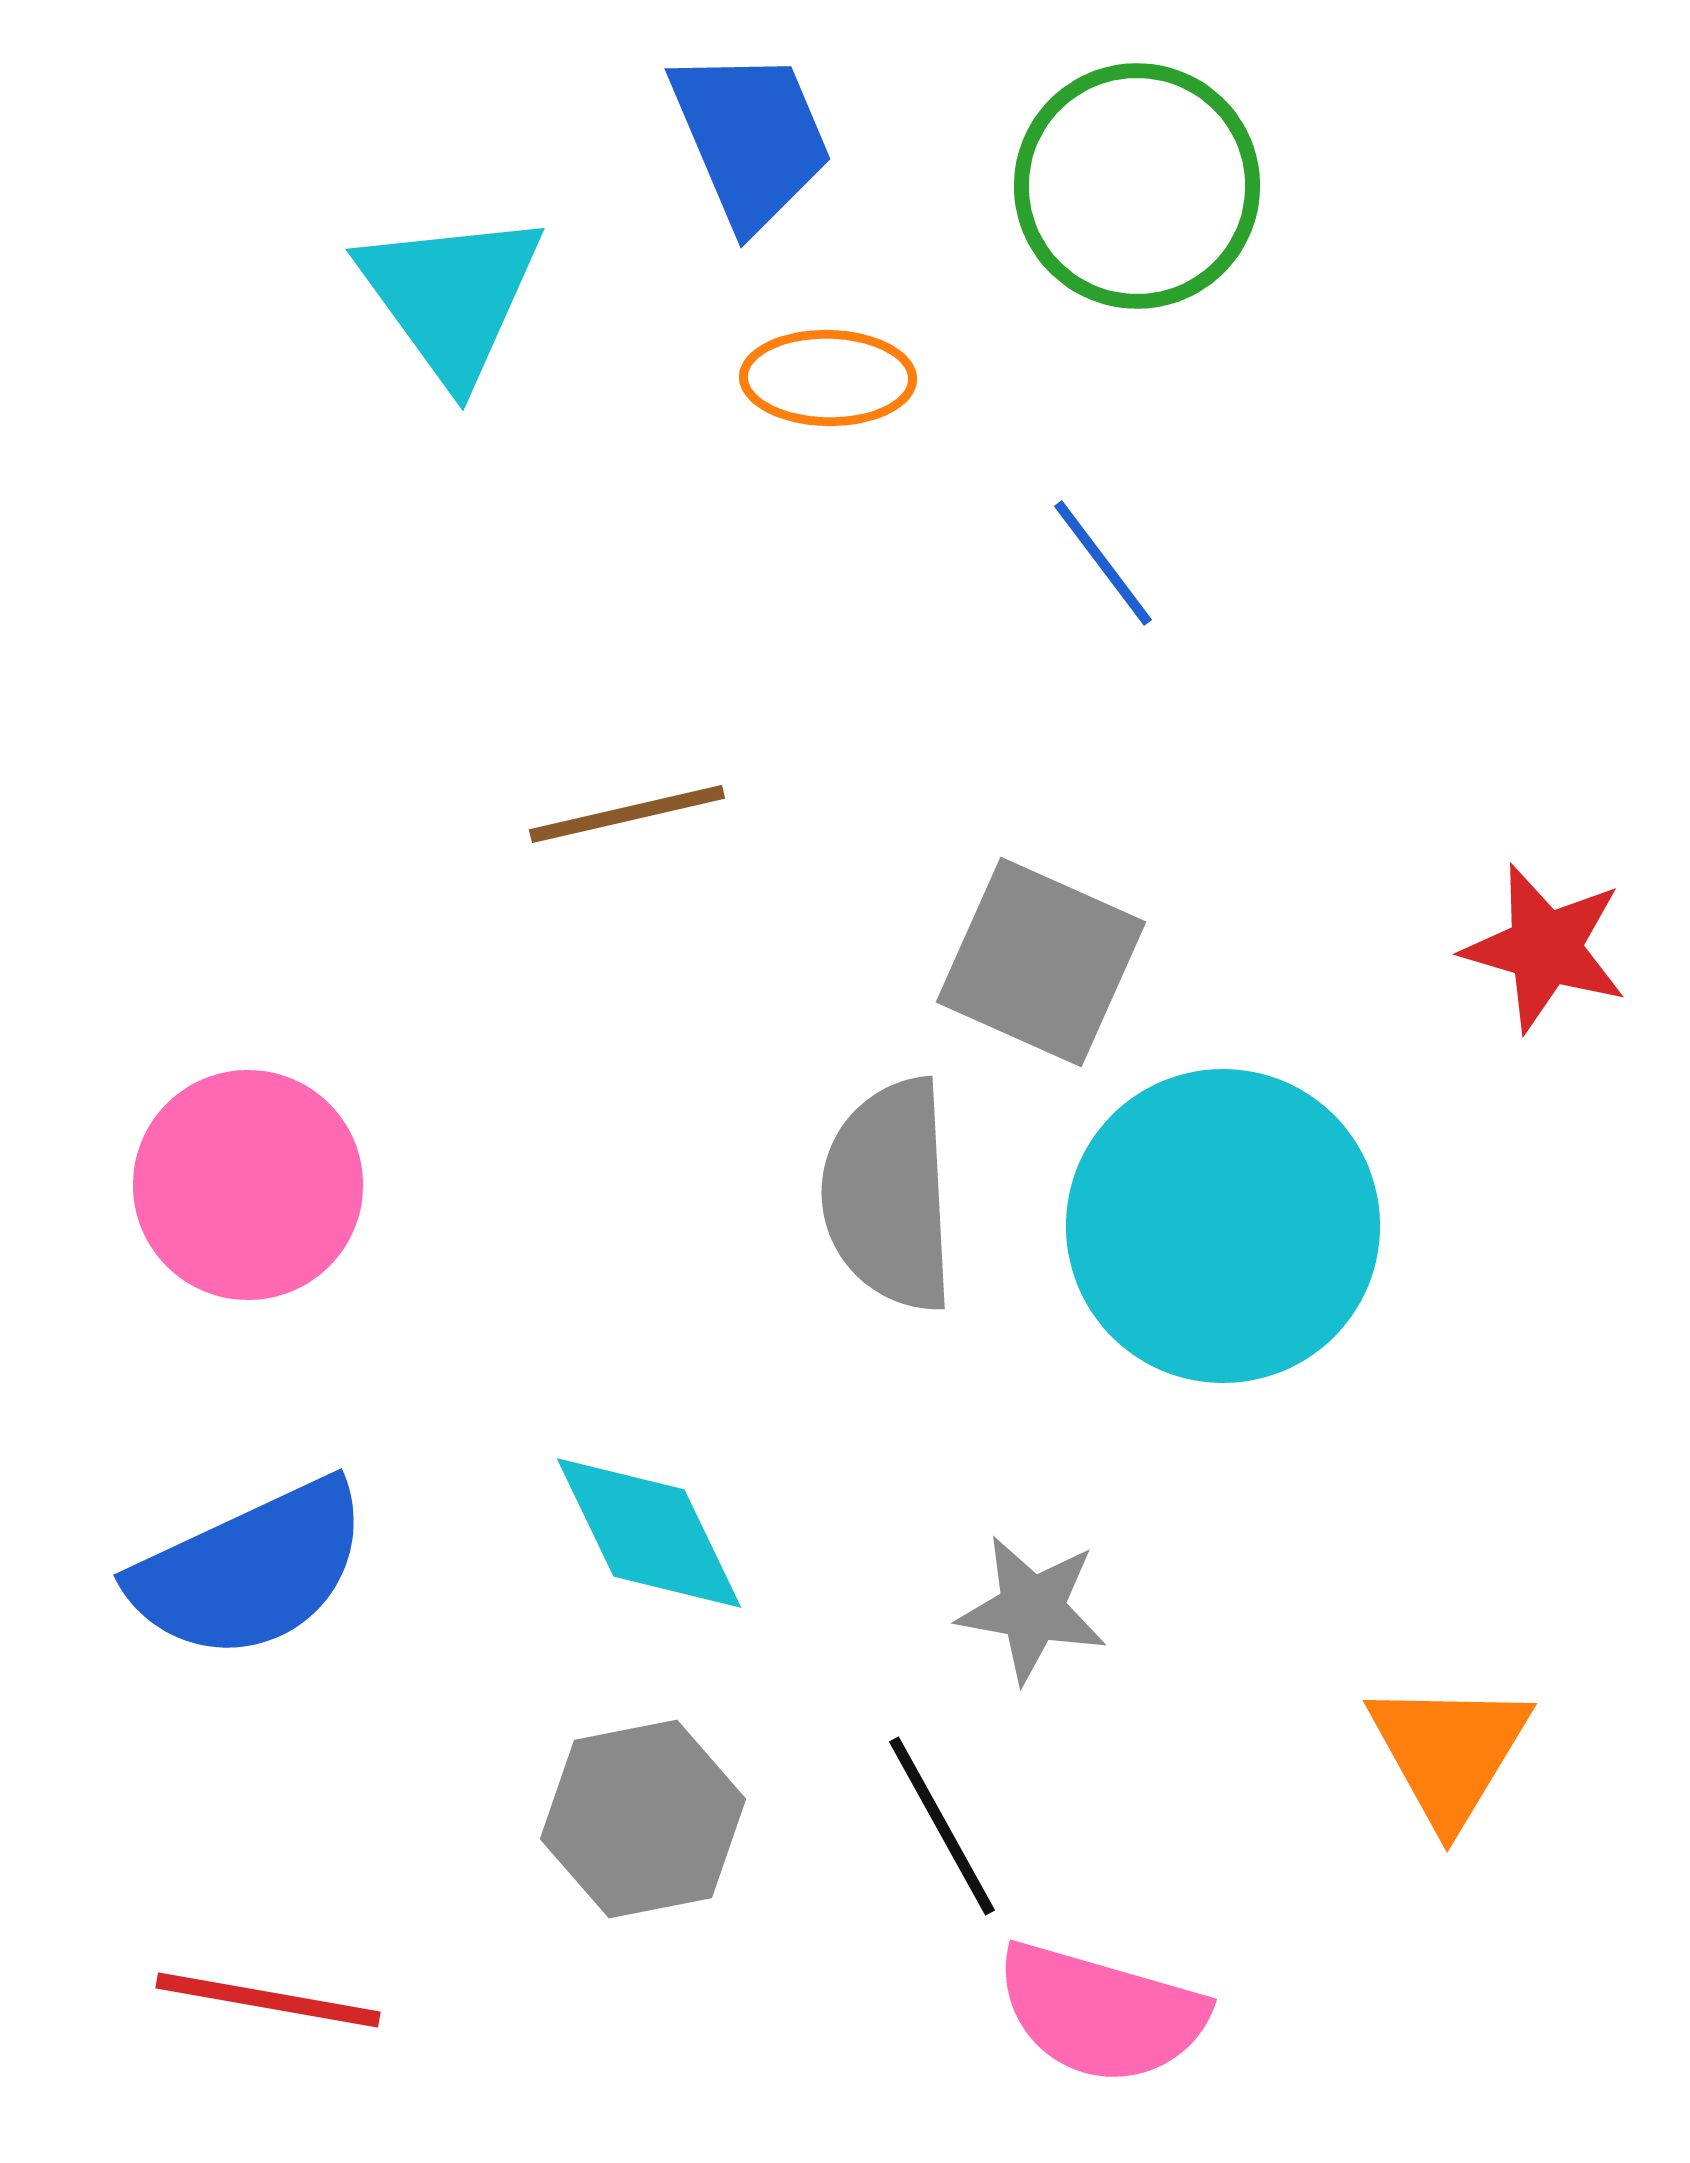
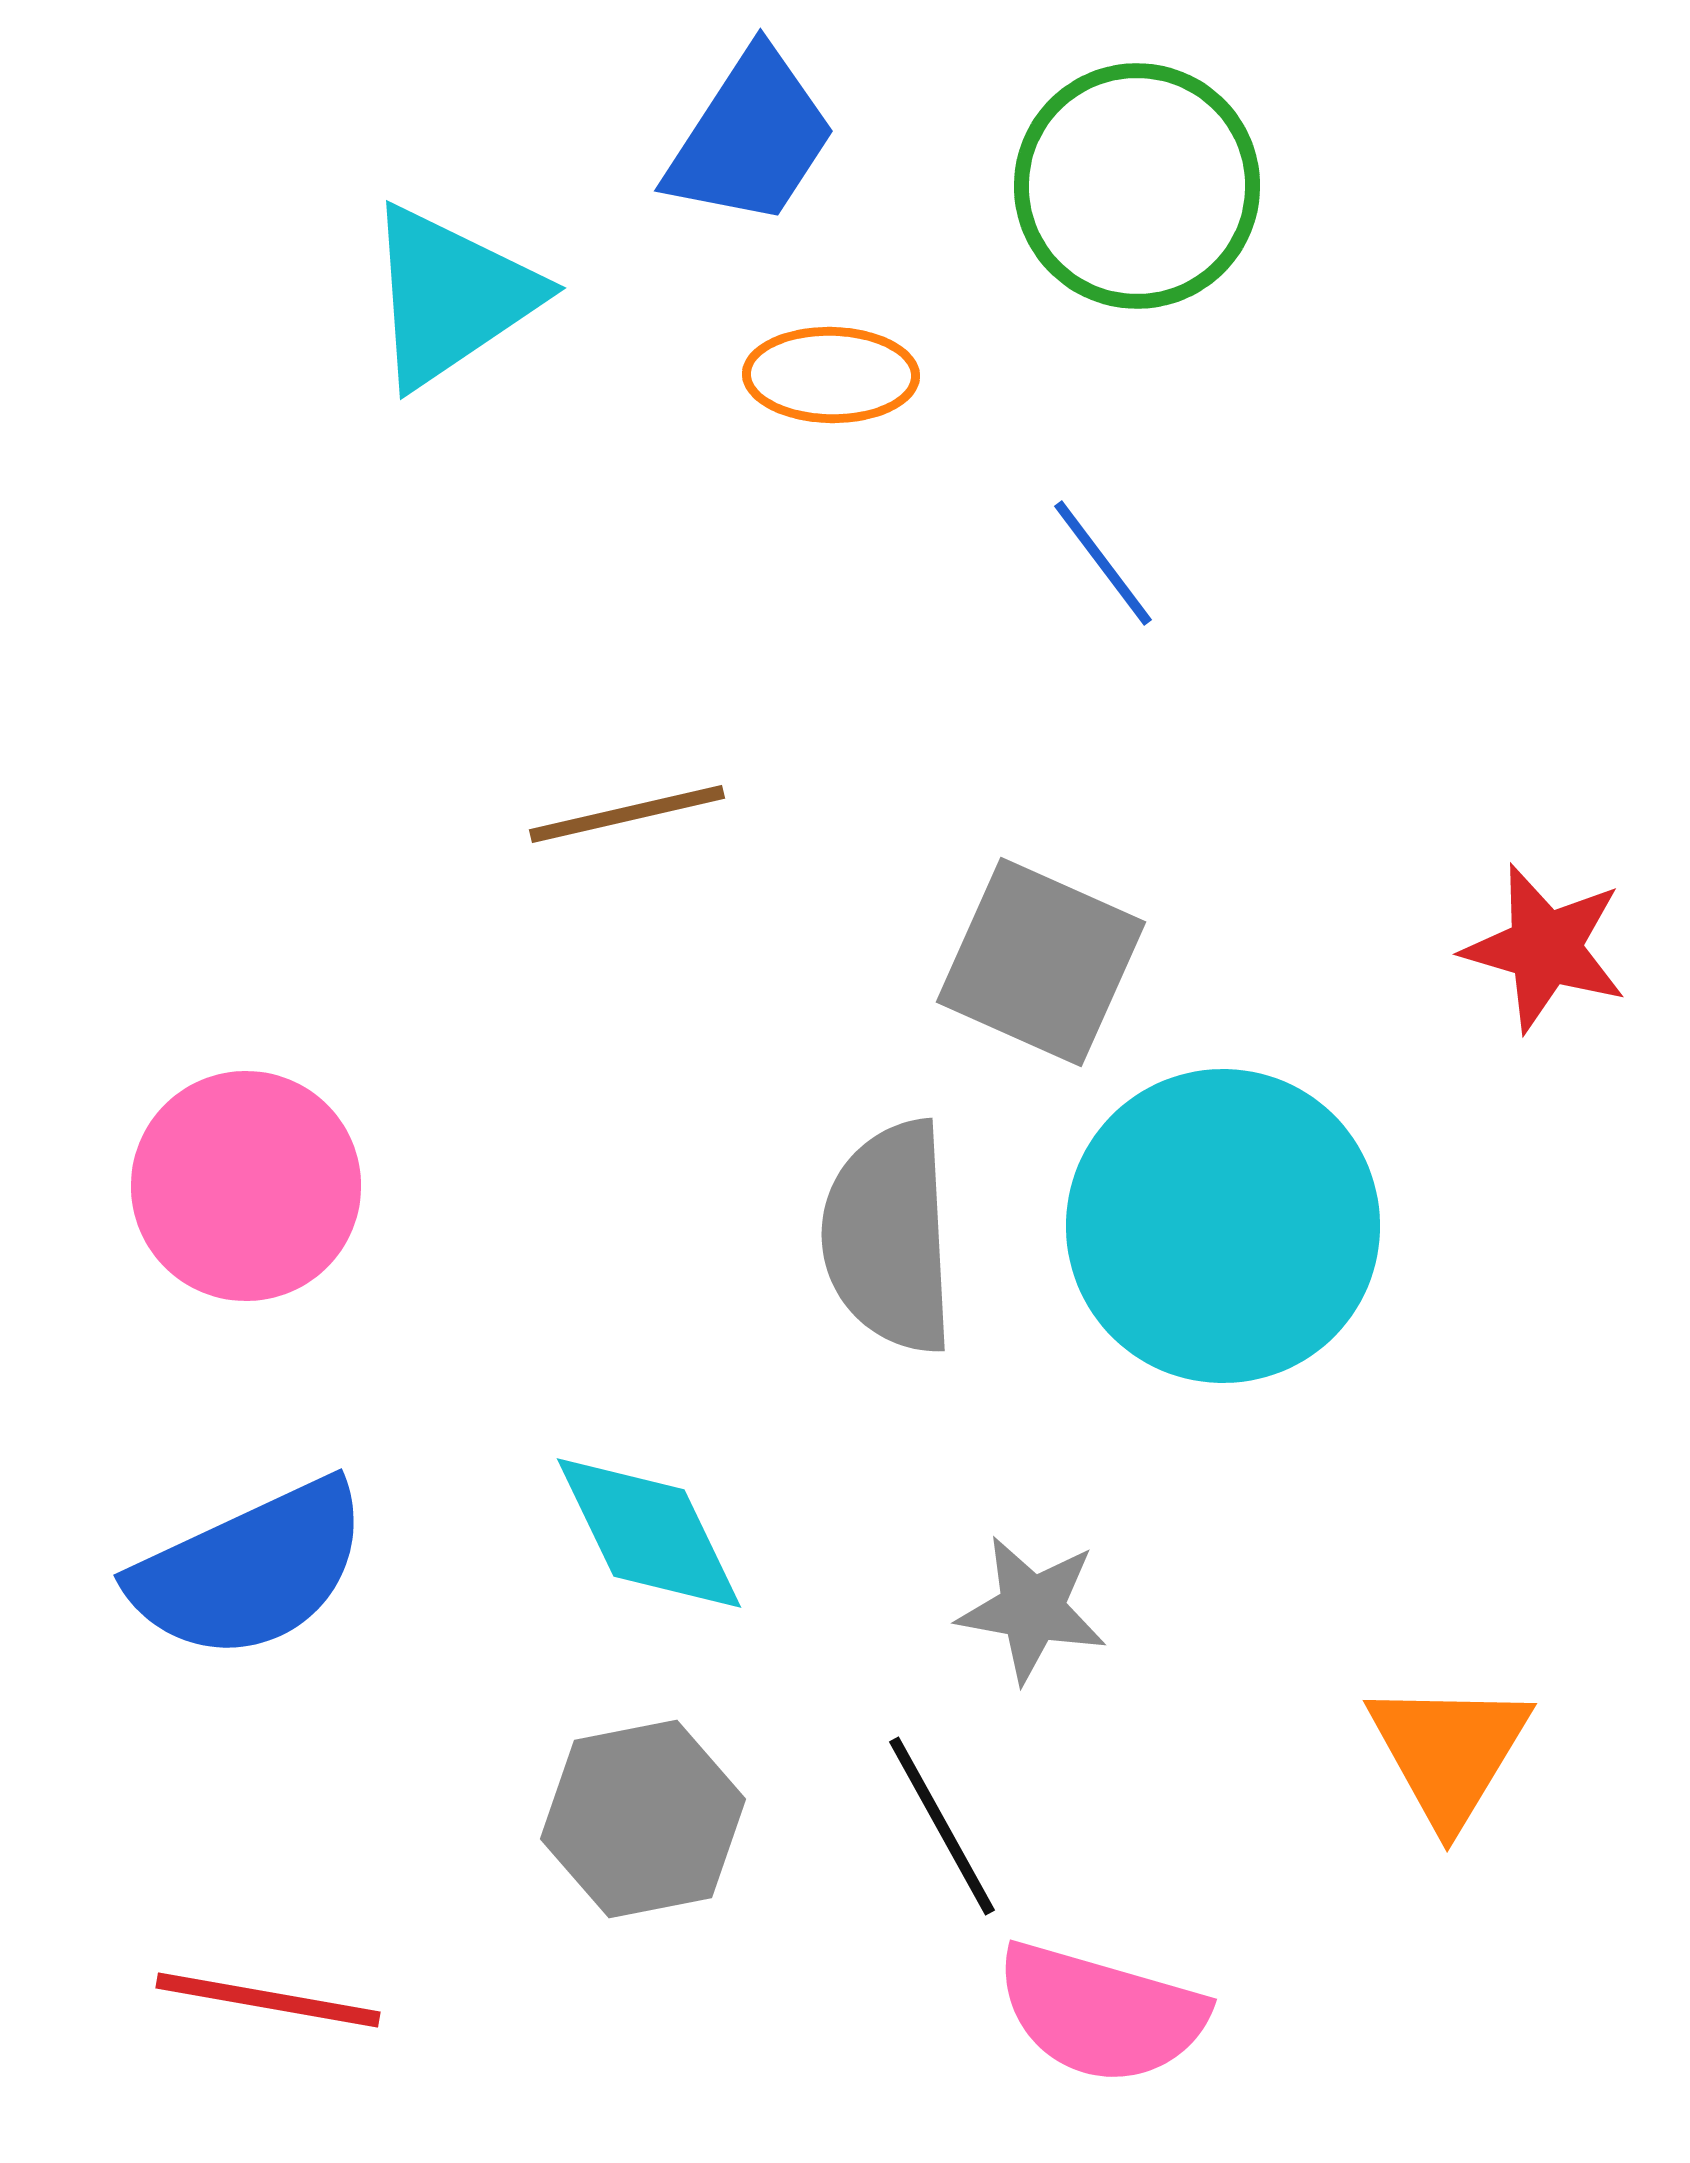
blue trapezoid: rotated 56 degrees clockwise
cyan triangle: rotated 32 degrees clockwise
orange ellipse: moved 3 px right, 3 px up
pink circle: moved 2 px left, 1 px down
gray semicircle: moved 42 px down
